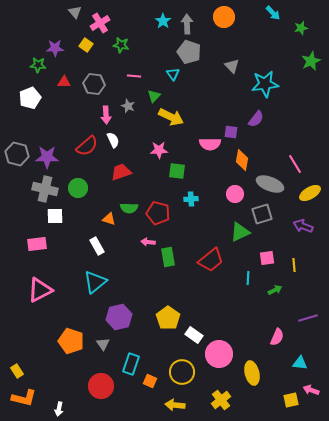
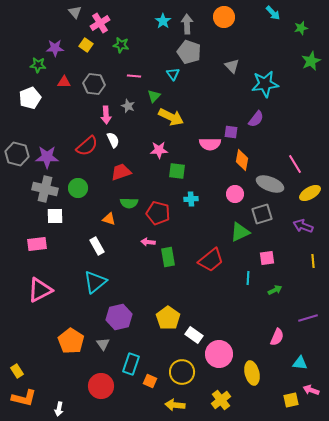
green semicircle at (129, 208): moved 5 px up
yellow line at (294, 265): moved 19 px right, 4 px up
orange pentagon at (71, 341): rotated 15 degrees clockwise
